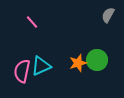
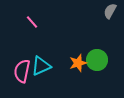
gray semicircle: moved 2 px right, 4 px up
